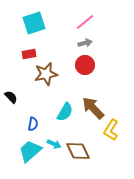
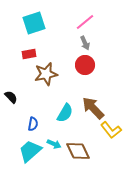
gray arrow: rotated 80 degrees clockwise
cyan semicircle: moved 1 px down
yellow L-shape: rotated 70 degrees counterclockwise
